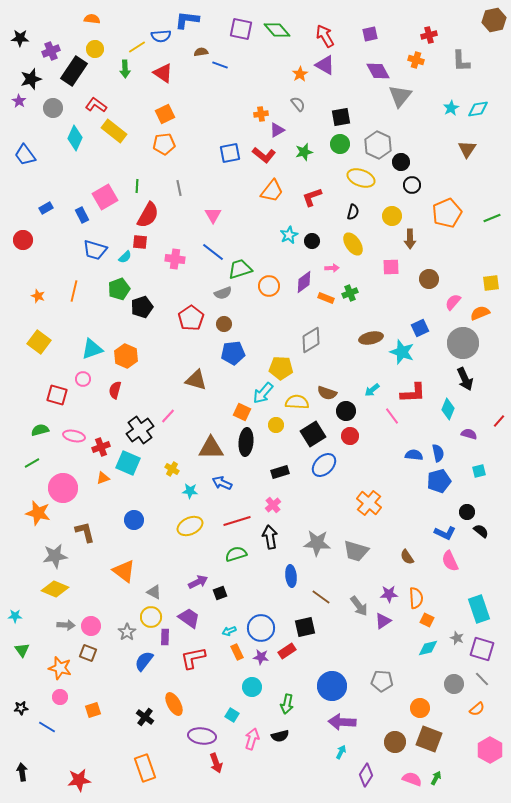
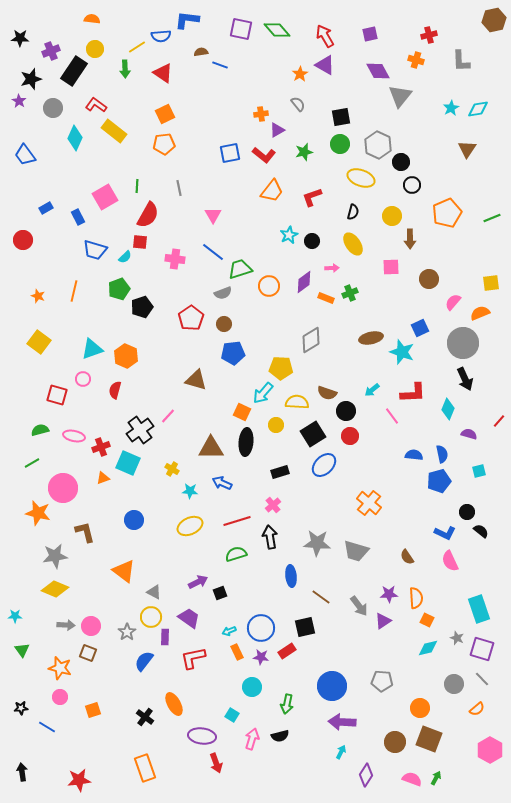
blue rectangle at (82, 215): moved 4 px left, 2 px down
blue semicircle at (438, 453): moved 4 px right, 1 px down
